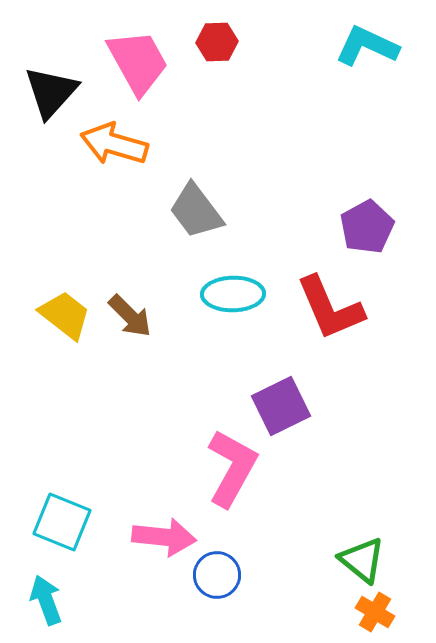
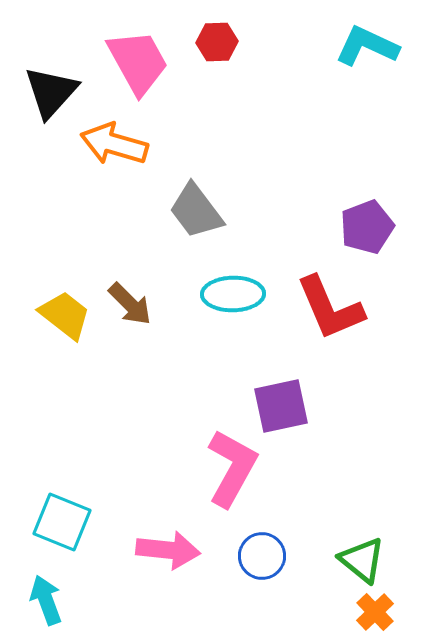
purple pentagon: rotated 8 degrees clockwise
brown arrow: moved 12 px up
purple square: rotated 14 degrees clockwise
pink arrow: moved 4 px right, 13 px down
blue circle: moved 45 px right, 19 px up
orange cross: rotated 15 degrees clockwise
